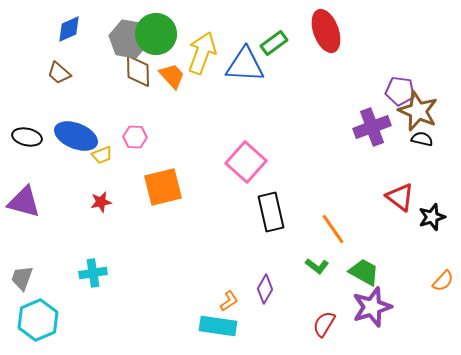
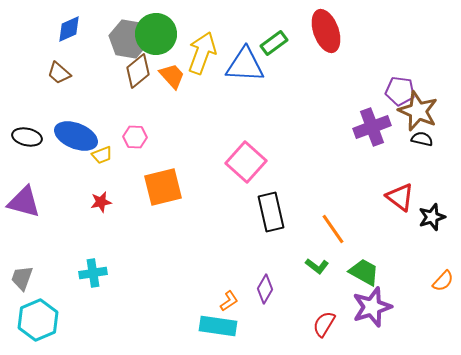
brown diamond: rotated 52 degrees clockwise
